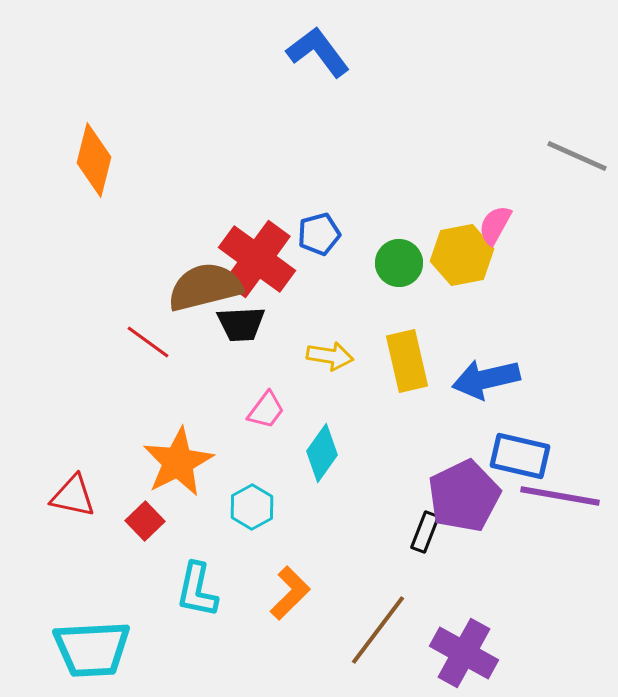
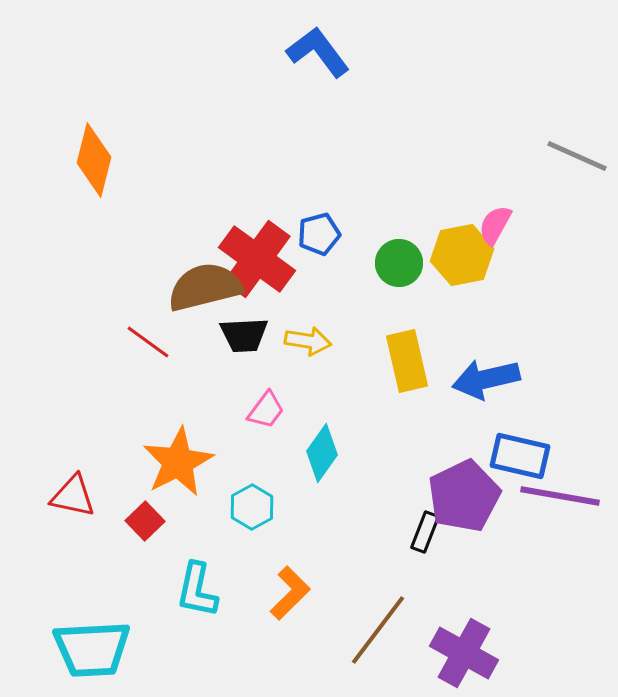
black trapezoid: moved 3 px right, 11 px down
yellow arrow: moved 22 px left, 15 px up
